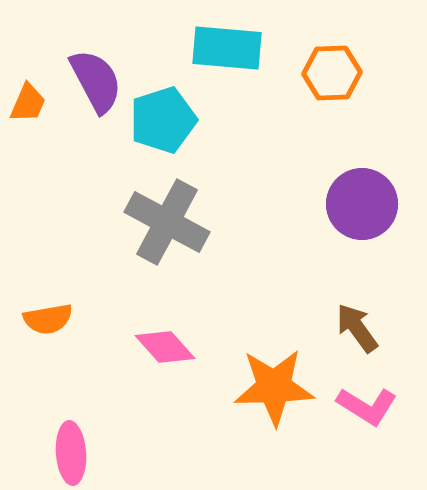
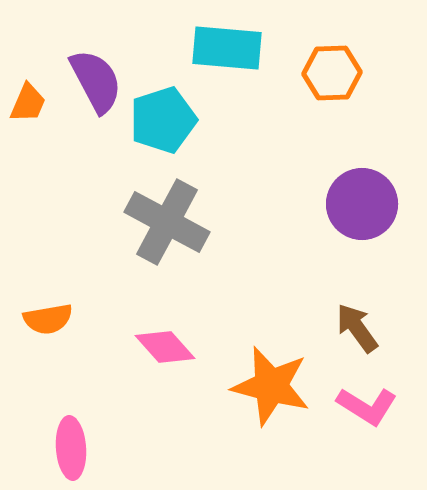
orange star: moved 3 px left, 1 px up; rotated 16 degrees clockwise
pink ellipse: moved 5 px up
